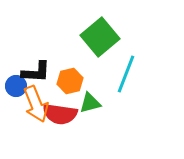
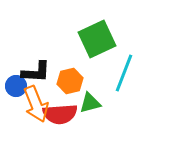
green square: moved 3 px left, 2 px down; rotated 15 degrees clockwise
cyan line: moved 2 px left, 1 px up
red semicircle: rotated 12 degrees counterclockwise
